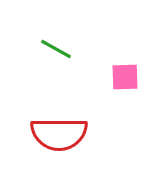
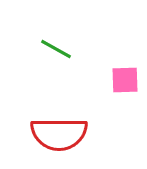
pink square: moved 3 px down
